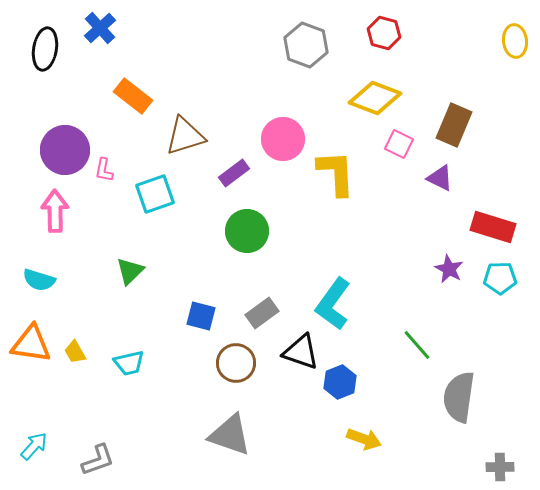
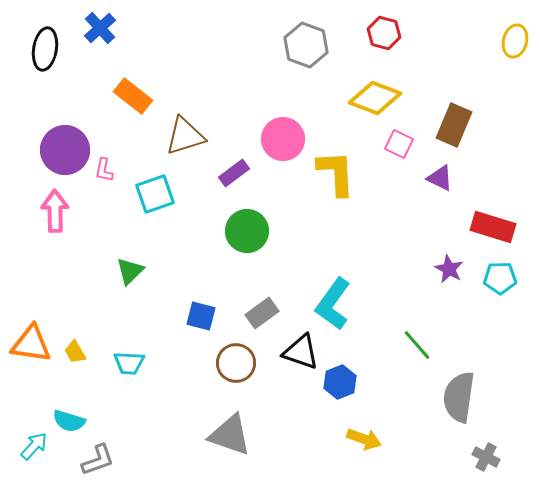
yellow ellipse: rotated 20 degrees clockwise
cyan semicircle: moved 30 px right, 141 px down
cyan trapezoid: rotated 16 degrees clockwise
gray cross: moved 14 px left, 10 px up; rotated 28 degrees clockwise
